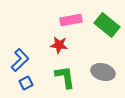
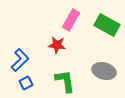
pink rectangle: rotated 50 degrees counterclockwise
green rectangle: rotated 10 degrees counterclockwise
red star: moved 2 px left
gray ellipse: moved 1 px right, 1 px up
green L-shape: moved 4 px down
